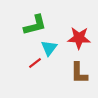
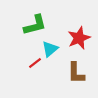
red star: rotated 25 degrees counterclockwise
cyan triangle: moved 1 px right, 1 px down; rotated 12 degrees clockwise
brown L-shape: moved 3 px left
